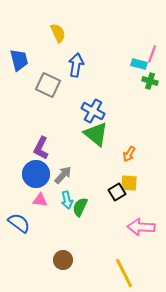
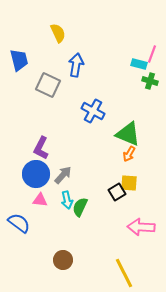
green triangle: moved 32 px right; rotated 16 degrees counterclockwise
